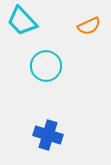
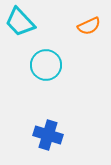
cyan trapezoid: moved 2 px left, 1 px down
cyan circle: moved 1 px up
